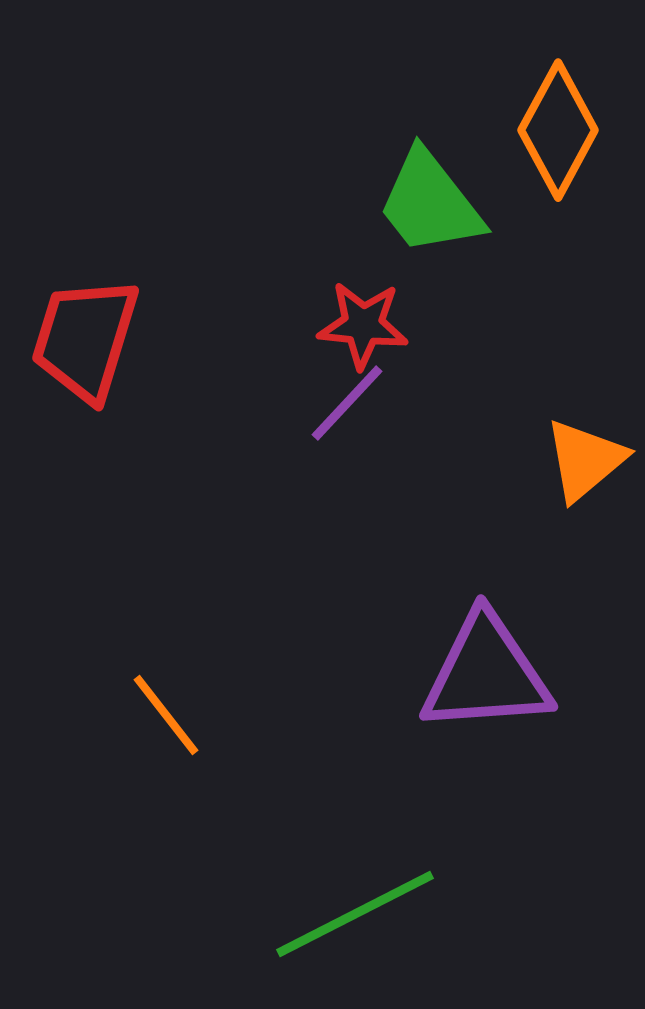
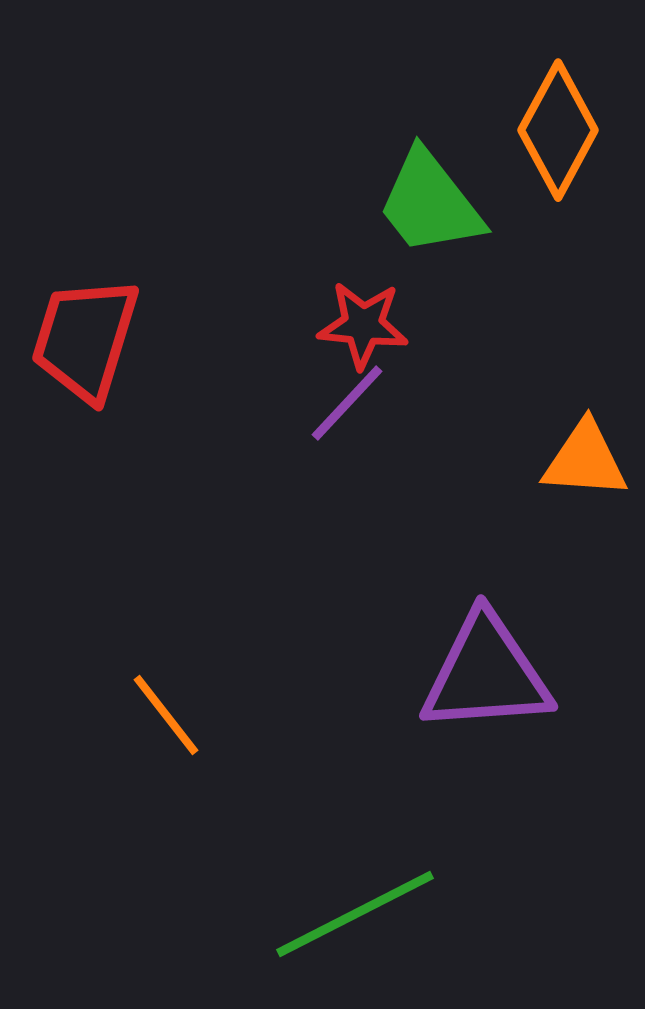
orange triangle: rotated 44 degrees clockwise
